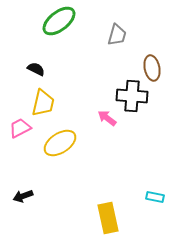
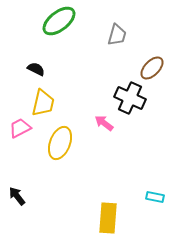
brown ellipse: rotated 55 degrees clockwise
black cross: moved 2 px left, 2 px down; rotated 20 degrees clockwise
pink arrow: moved 3 px left, 5 px down
yellow ellipse: rotated 36 degrees counterclockwise
black arrow: moved 6 px left; rotated 72 degrees clockwise
yellow rectangle: rotated 16 degrees clockwise
